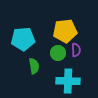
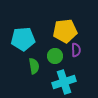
green circle: moved 3 px left, 3 px down
cyan cross: moved 4 px left, 1 px down; rotated 20 degrees counterclockwise
